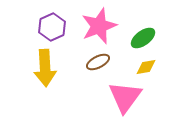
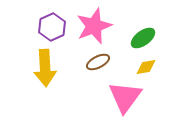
pink star: moved 5 px left
